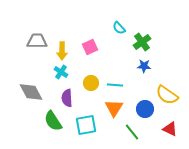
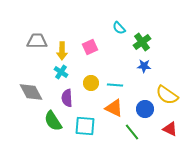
orange triangle: rotated 36 degrees counterclockwise
cyan square: moved 1 px left, 1 px down; rotated 15 degrees clockwise
